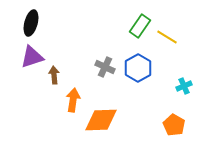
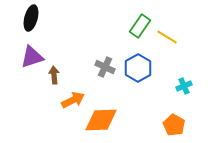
black ellipse: moved 5 px up
orange arrow: rotated 55 degrees clockwise
